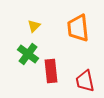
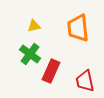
yellow triangle: rotated 32 degrees clockwise
green cross: moved 2 px right
red rectangle: rotated 30 degrees clockwise
